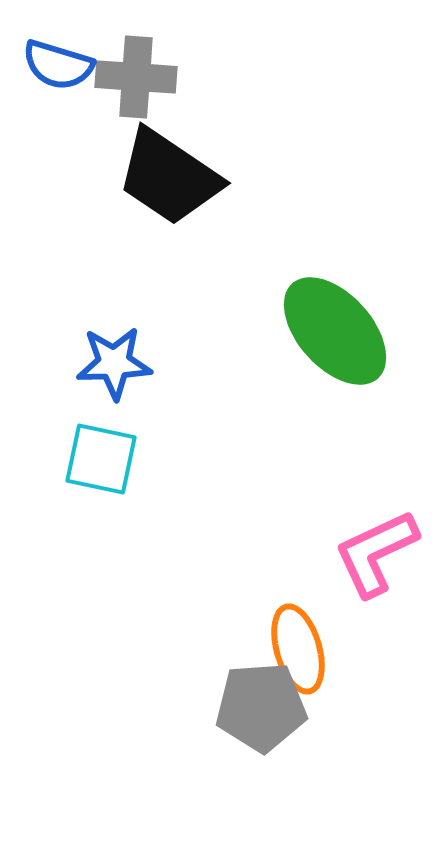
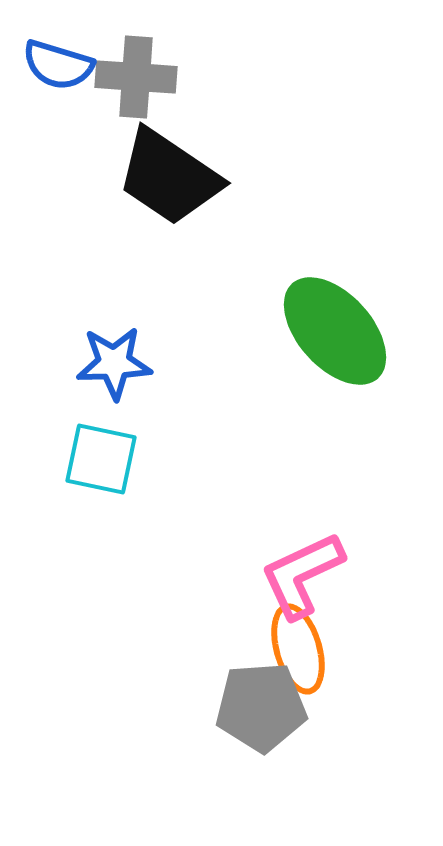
pink L-shape: moved 74 px left, 22 px down
